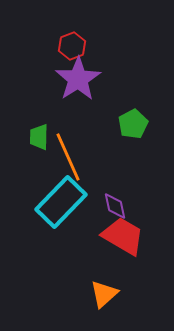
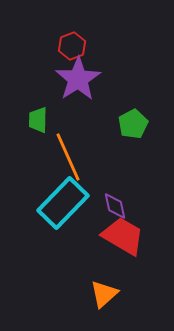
green trapezoid: moved 1 px left, 17 px up
cyan rectangle: moved 2 px right, 1 px down
